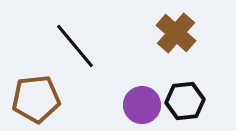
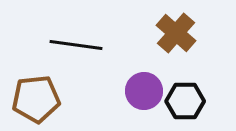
black line: moved 1 px right, 1 px up; rotated 42 degrees counterclockwise
black hexagon: rotated 6 degrees clockwise
purple circle: moved 2 px right, 14 px up
